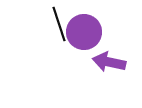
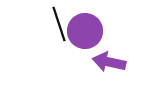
purple circle: moved 1 px right, 1 px up
